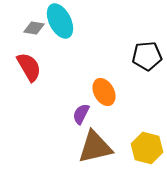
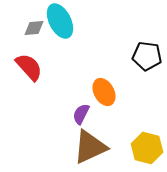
gray diamond: rotated 15 degrees counterclockwise
black pentagon: rotated 12 degrees clockwise
red semicircle: rotated 12 degrees counterclockwise
brown triangle: moved 5 px left; rotated 12 degrees counterclockwise
